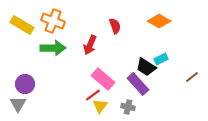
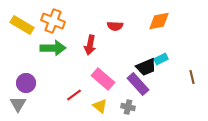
orange diamond: rotated 40 degrees counterclockwise
red semicircle: rotated 112 degrees clockwise
red arrow: rotated 12 degrees counterclockwise
black trapezoid: rotated 55 degrees counterclockwise
brown line: rotated 64 degrees counterclockwise
purple circle: moved 1 px right, 1 px up
red line: moved 19 px left
yellow triangle: rotated 28 degrees counterclockwise
